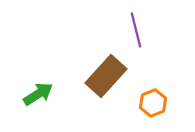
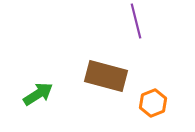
purple line: moved 9 px up
brown rectangle: rotated 63 degrees clockwise
